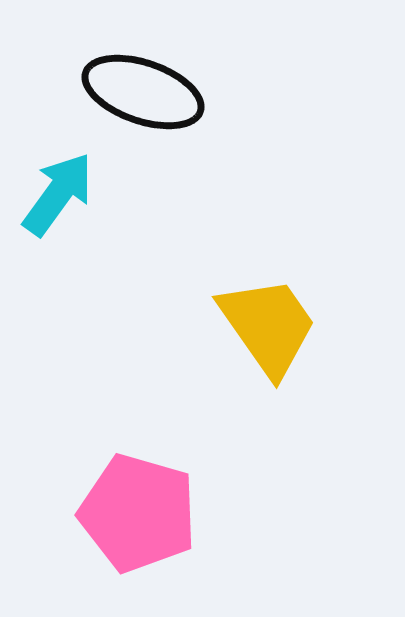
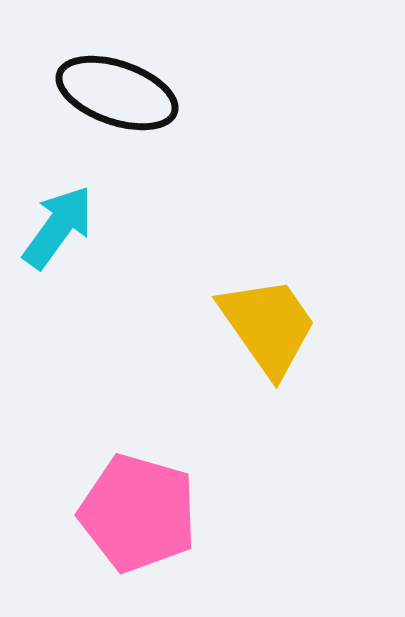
black ellipse: moved 26 px left, 1 px down
cyan arrow: moved 33 px down
